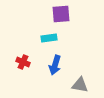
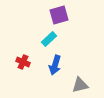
purple square: moved 2 px left, 1 px down; rotated 12 degrees counterclockwise
cyan rectangle: moved 1 px down; rotated 35 degrees counterclockwise
gray triangle: rotated 24 degrees counterclockwise
